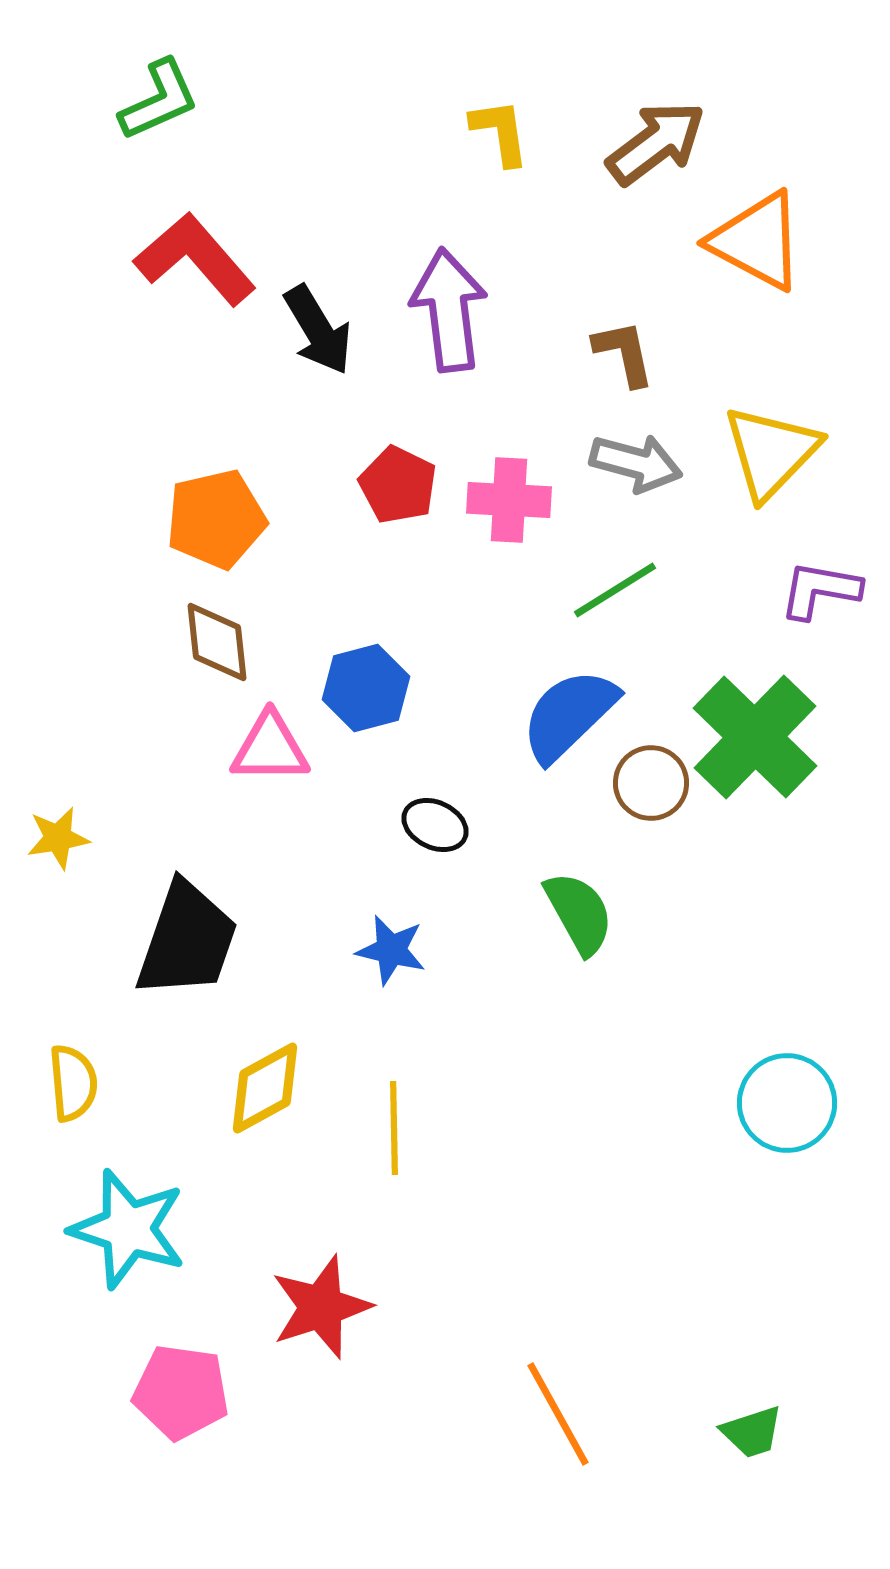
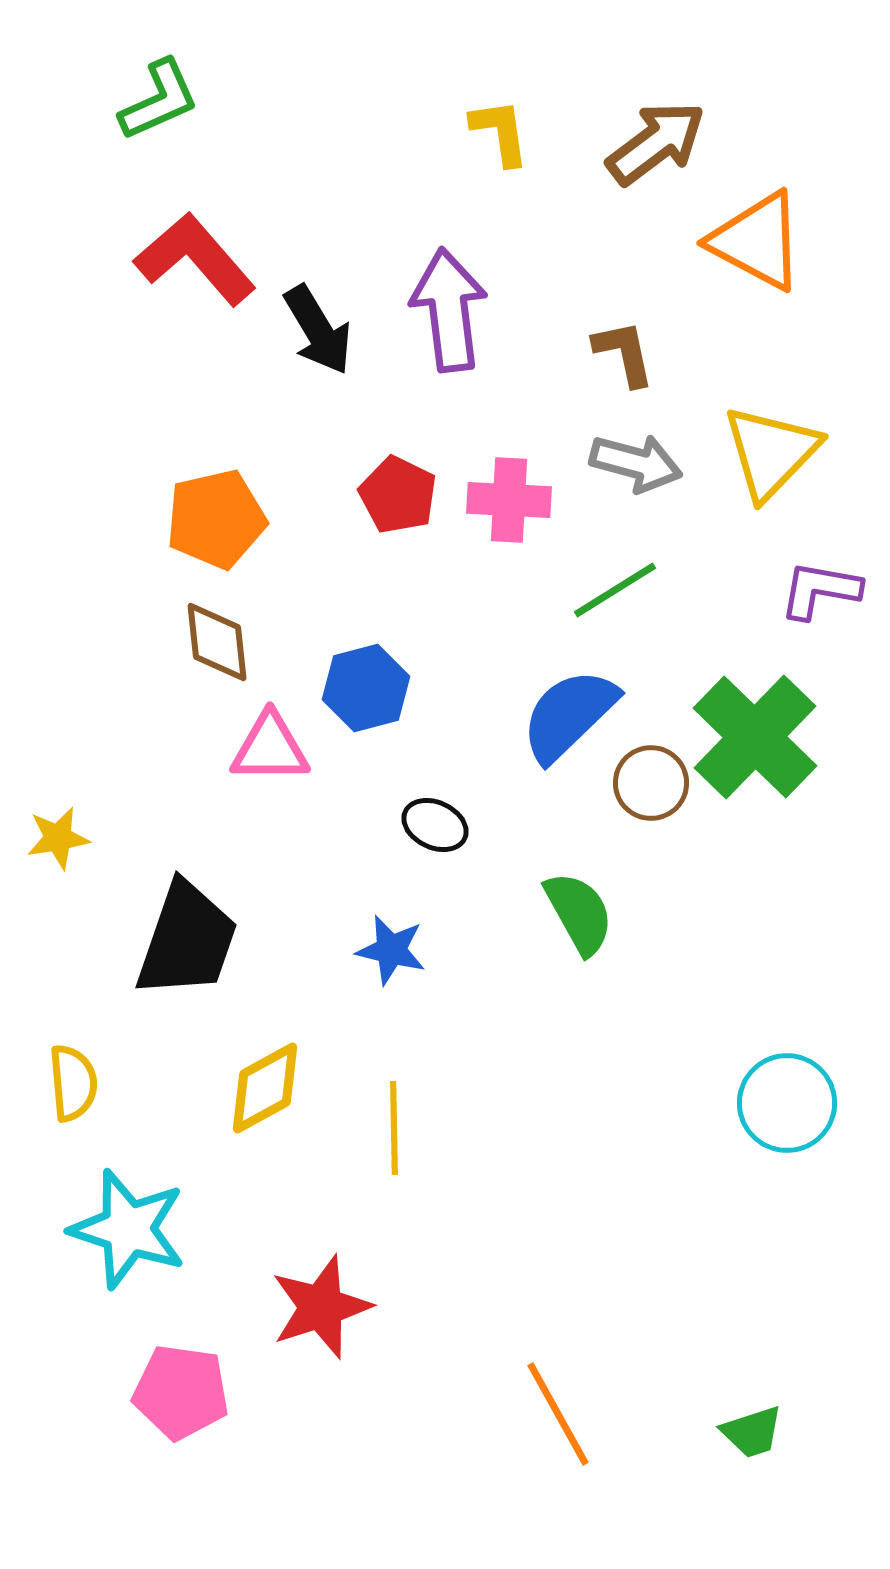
red pentagon: moved 10 px down
